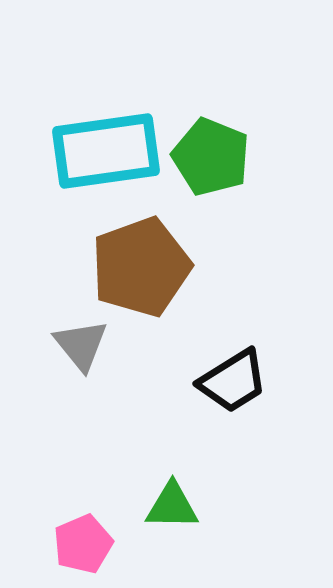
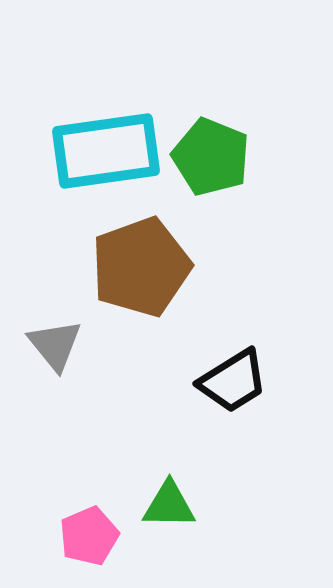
gray triangle: moved 26 px left
green triangle: moved 3 px left, 1 px up
pink pentagon: moved 6 px right, 8 px up
